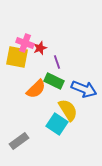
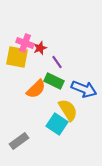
purple line: rotated 16 degrees counterclockwise
